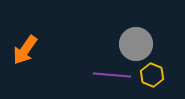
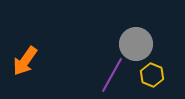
orange arrow: moved 11 px down
purple line: rotated 66 degrees counterclockwise
